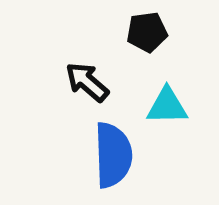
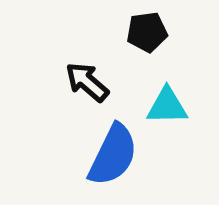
blue semicircle: rotated 28 degrees clockwise
